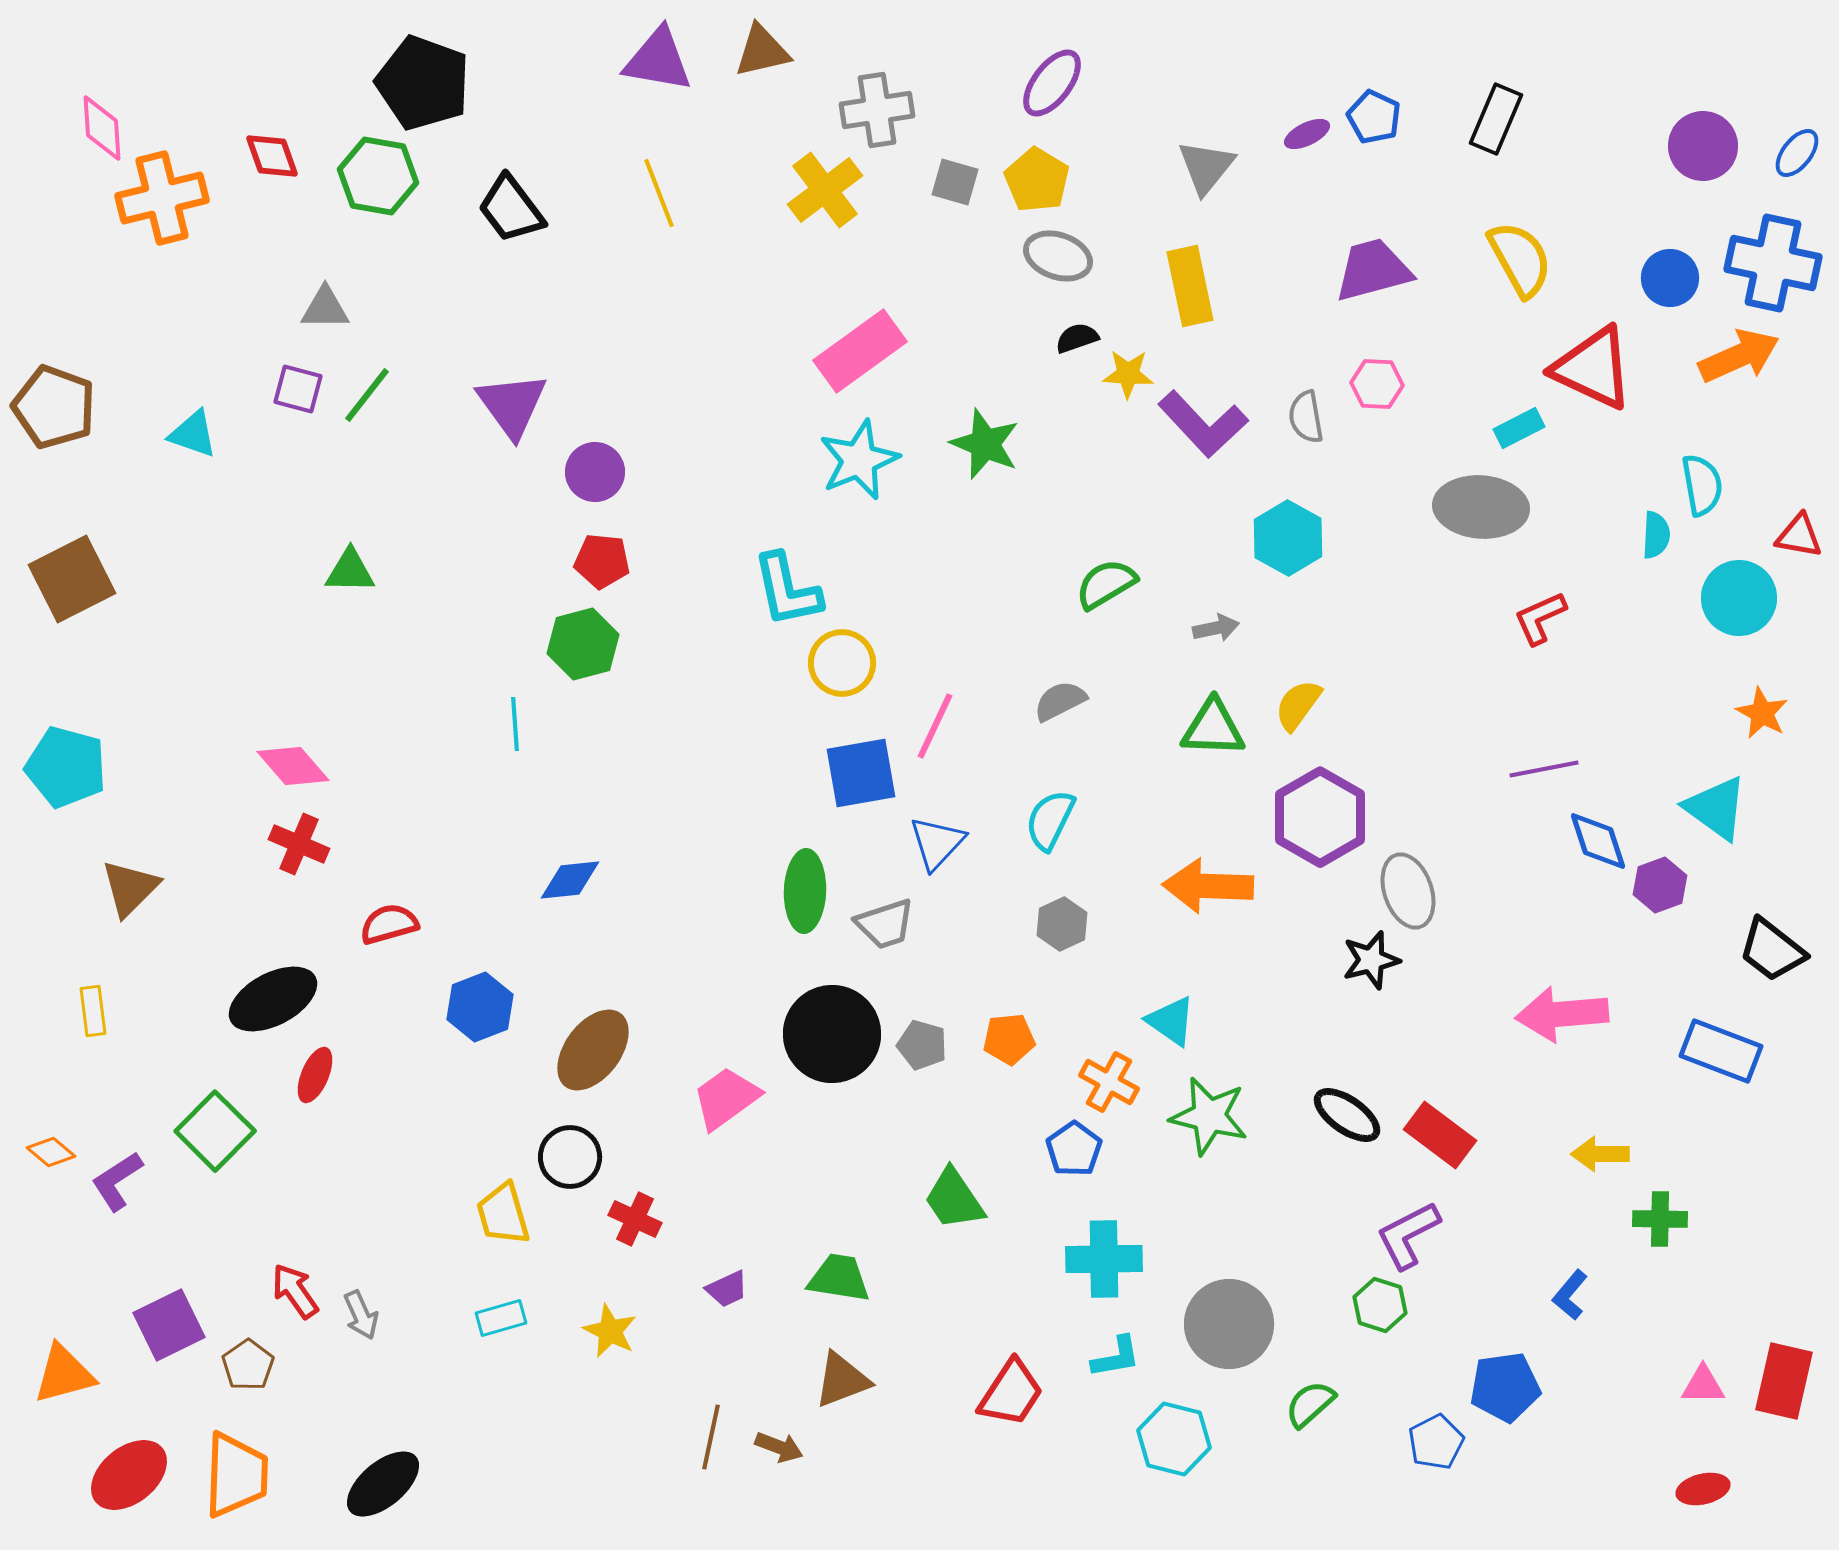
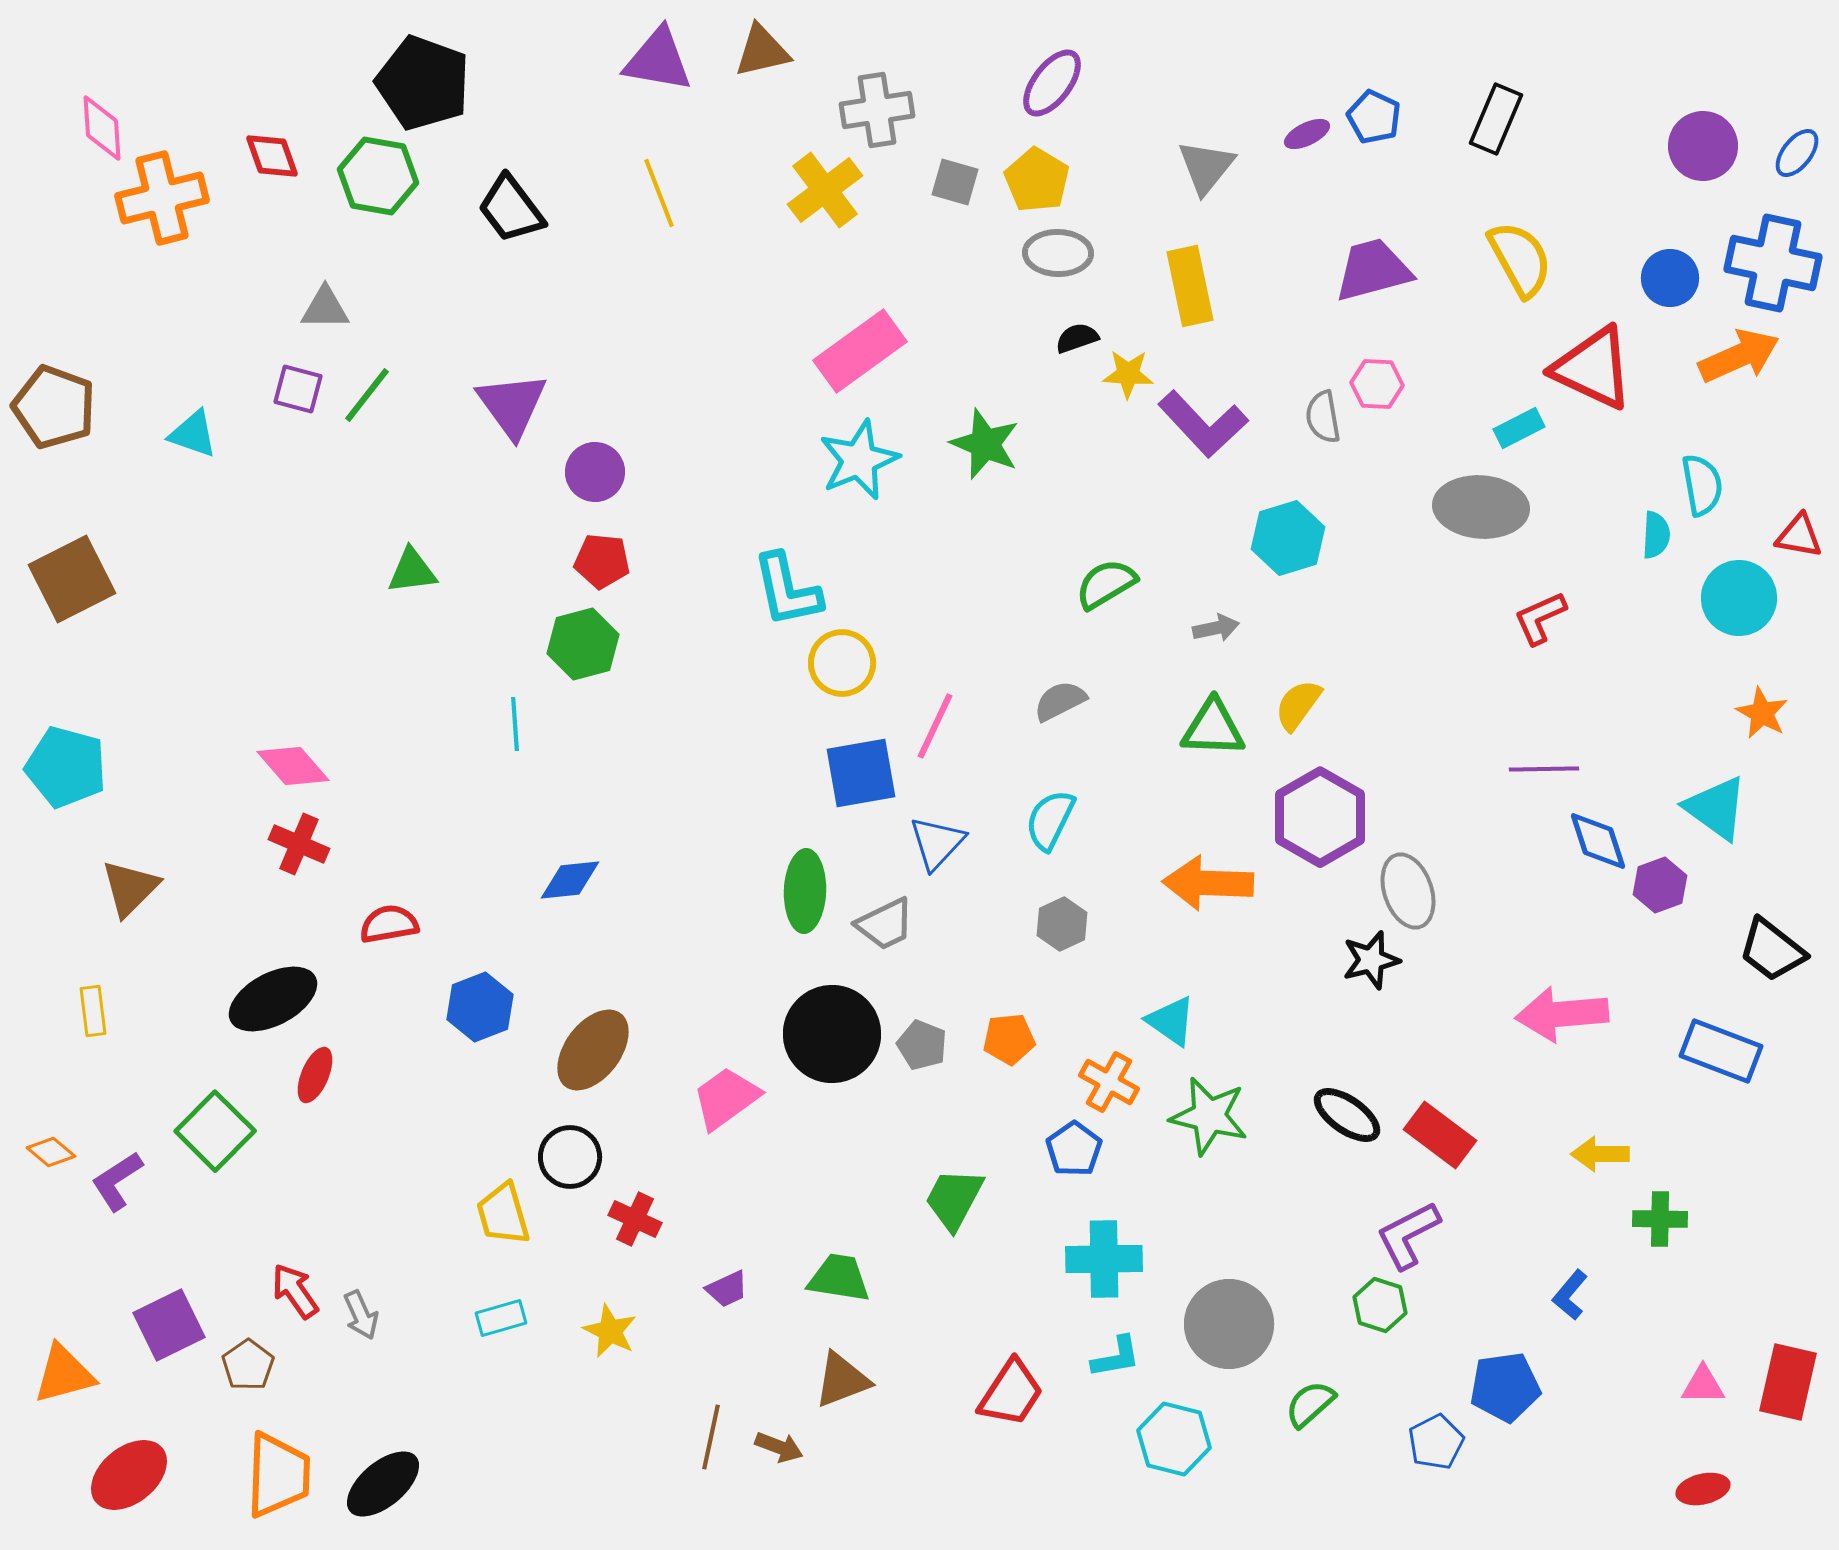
gray ellipse at (1058, 256): moved 3 px up; rotated 18 degrees counterclockwise
gray semicircle at (1306, 417): moved 17 px right
cyan hexagon at (1288, 538): rotated 14 degrees clockwise
green triangle at (350, 571): moved 62 px right; rotated 8 degrees counterclockwise
purple line at (1544, 769): rotated 10 degrees clockwise
orange arrow at (1208, 886): moved 3 px up
red semicircle at (389, 924): rotated 6 degrees clockwise
gray trapezoid at (885, 924): rotated 8 degrees counterclockwise
gray pentagon at (922, 1045): rotated 6 degrees clockwise
green trapezoid at (954, 1199): rotated 62 degrees clockwise
red rectangle at (1784, 1381): moved 4 px right, 1 px down
orange trapezoid at (236, 1475): moved 42 px right
